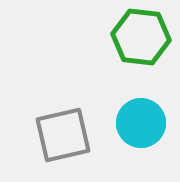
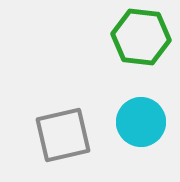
cyan circle: moved 1 px up
